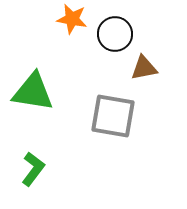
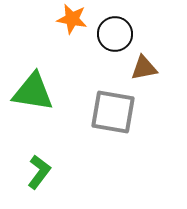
gray square: moved 4 px up
green L-shape: moved 6 px right, 3 px down
